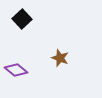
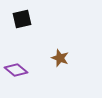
black square: rotated 30 degrees clockwise
